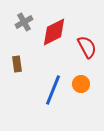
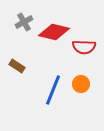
red diamond: rotated 40 degrees clockwise
red semicircle: moved 3 px left; rotated 120 degrees clockwise
brown rectangle: moved 2 px down; rotated 49 degrees counterclockwise
